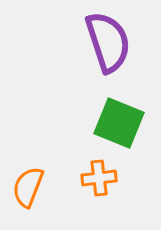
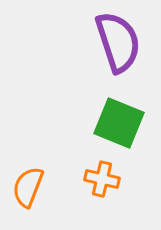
purple semicircle: moved 10 px right
orange cross: moved 3 px right, 1 px down; rotated 20 degrees clockwise
